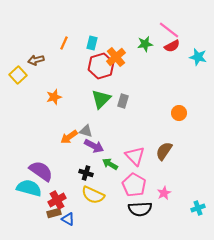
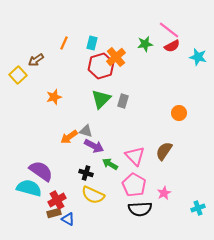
brown arrow: rotated 21 degrees counterclockwise
